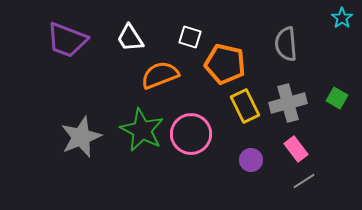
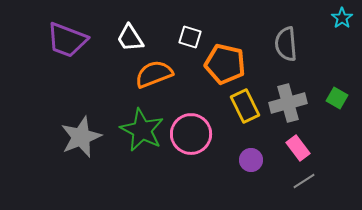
orange semicircle: moved 6 px left, 1 px up
pink rectangle: moved 2 px right, 1 px up
